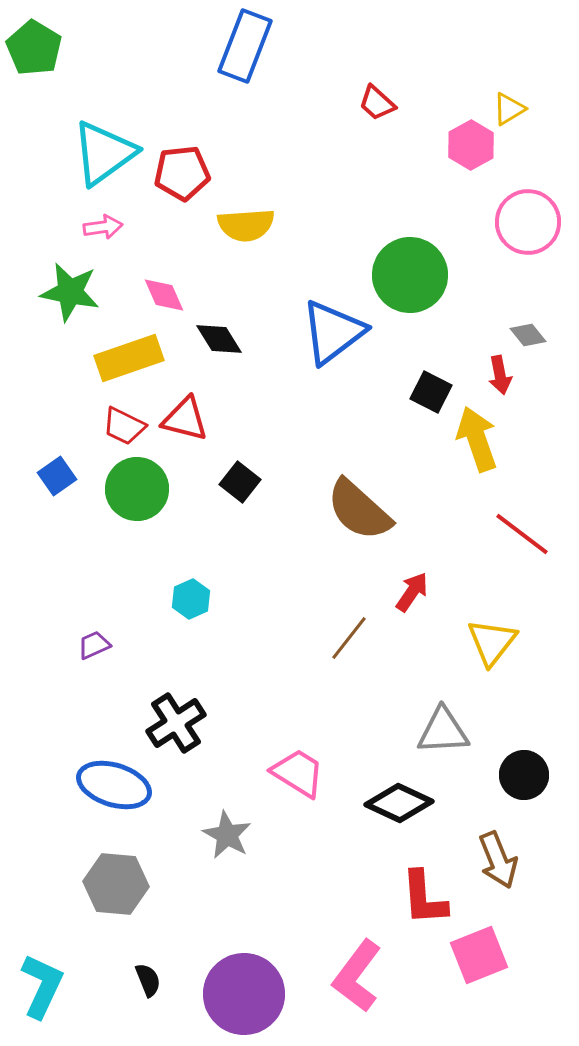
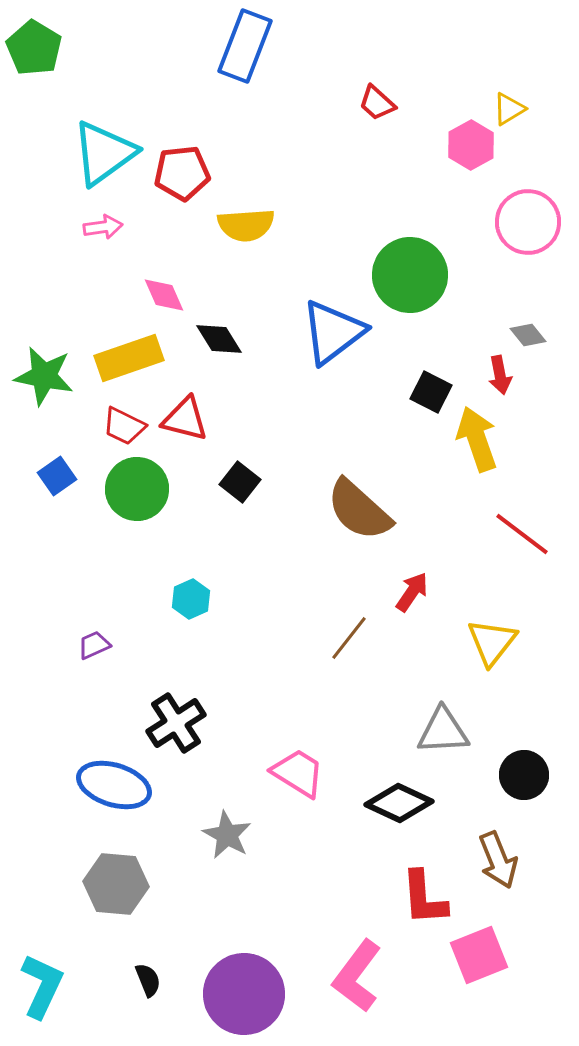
green star at (70, 292): moved 26 px left, 84 px down
